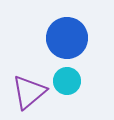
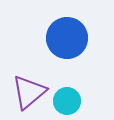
cyan circle: moved 20 px down
